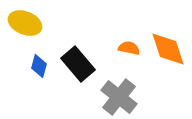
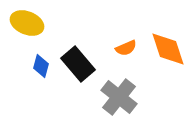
yellow ellipse: moved 2 px right
orange semicircle: moved 3 px left; rotated 145 degrees clockwise
blue diamond: moved 2 px right
